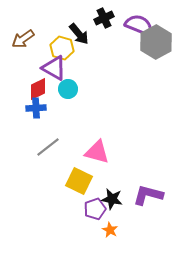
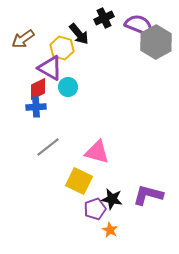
purple triangle: moved 4 px left
cyan circle: moved 2 px up
blue cross: moved 1 px up
